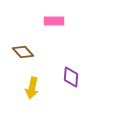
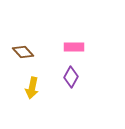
pink rectangle: moved 20 px right, 26 px down
purple diamond: rotated 25 degrees clockwise
